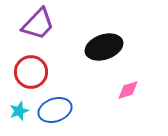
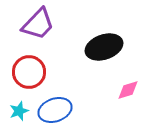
red circle: moved 2 px left
